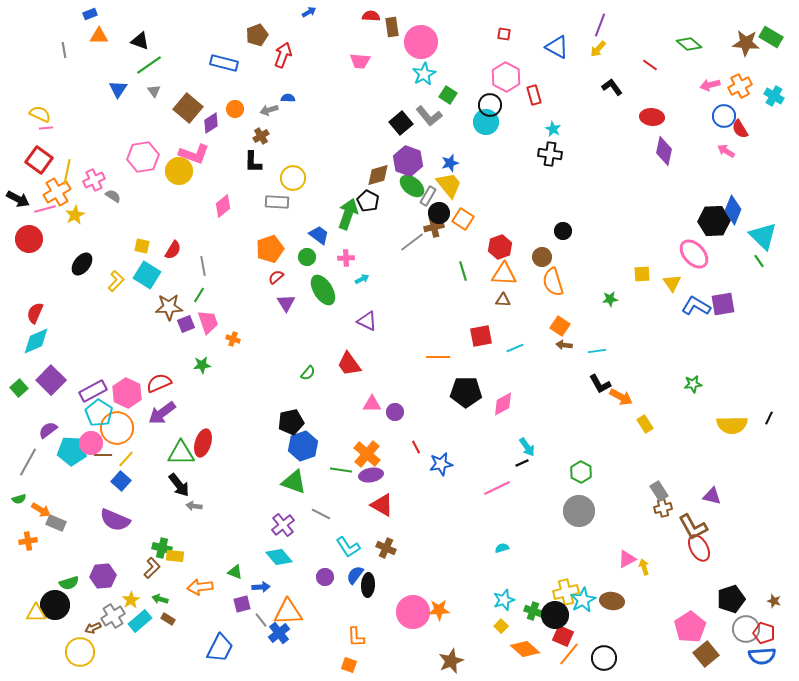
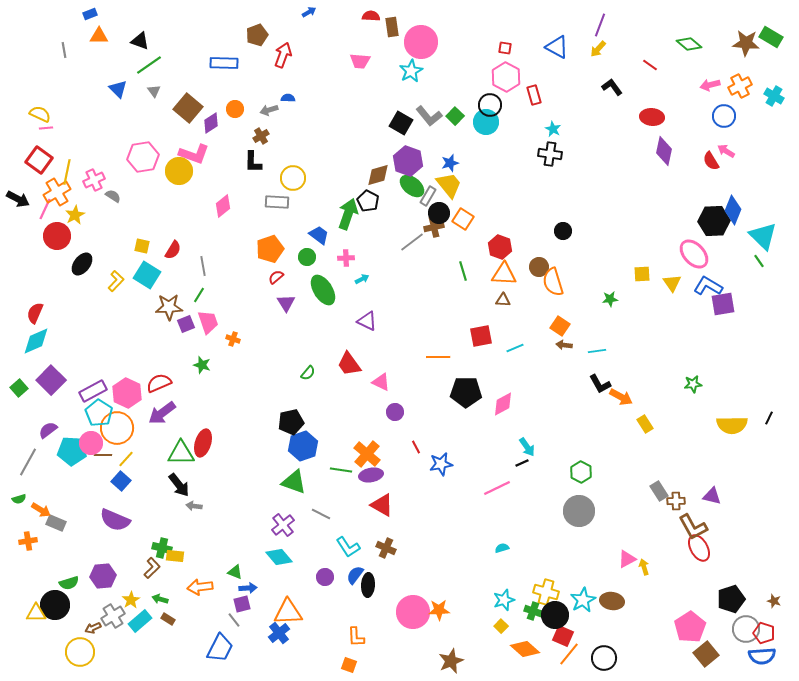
red square at (504, 34): moved 1 px right, 14 px down
blue rectangle at (224, 63): rotated 12 degrees counterclockwise
cyan star at (424, 74): moved 13 px left, 3 px up
blue triangle at (118, 89): rotated 18 degrees counterclockwise
green square at (448, 95): moved 7 px right, 21 px down; rotated 12 degrees clockwise
black square at (401, 123): rotated 20 degrees counterclockwise
red semicircle at (740, 129): moved 29 px left, 32 px down
pink line at (45, 209): rotated 50 degrees counterclockwise
red circle at (29, 239): moved 28 px right, 3 px up
red hexagon at (500, 247): rotated 20 degrees counterclockwise
brown circle at (542, 257): moved 3 px left, 10 px down
blue L-shape at (696, 306): moved 12 px right, 20 px up
green star at (202, 365): rotated 24 degrees clockwise
pink triangle at (372, 404): moved 9 px right, 22 px up; rotated 24 degrees clockwise
brown cross at (663, 508): moved 13 px right, 7 px up; rotated 12 degrees clockwise
blue arrow at (261, 587): moved 13 px left, 1 px down
yellow cross at (566, 592): moved 20 px left; rotated 30 degrees clockwise
gray line at (261, 620): moved 27 px left
